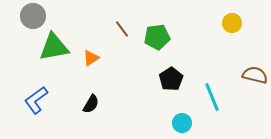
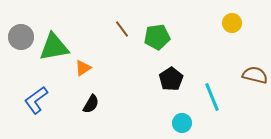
gray circle: moved 12 px left, 21 px down
orange triangle: moved 8 px left, 10 px down
